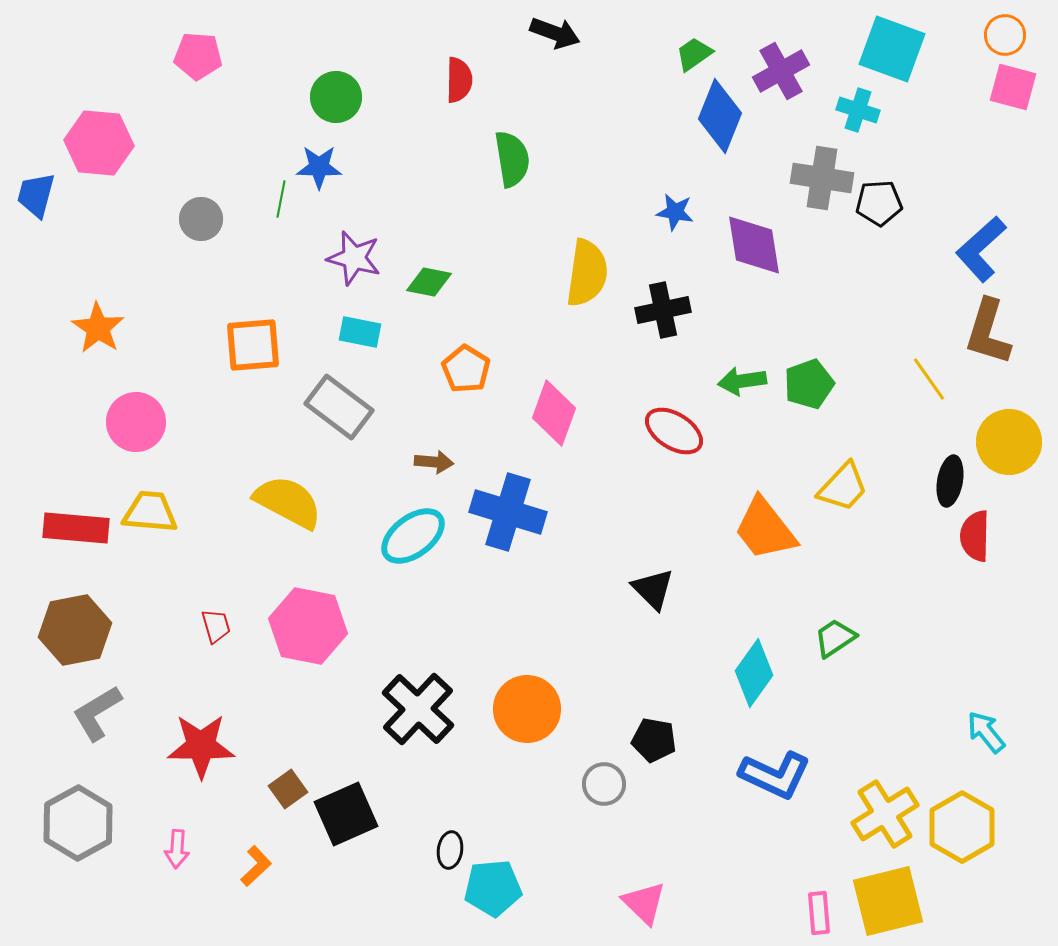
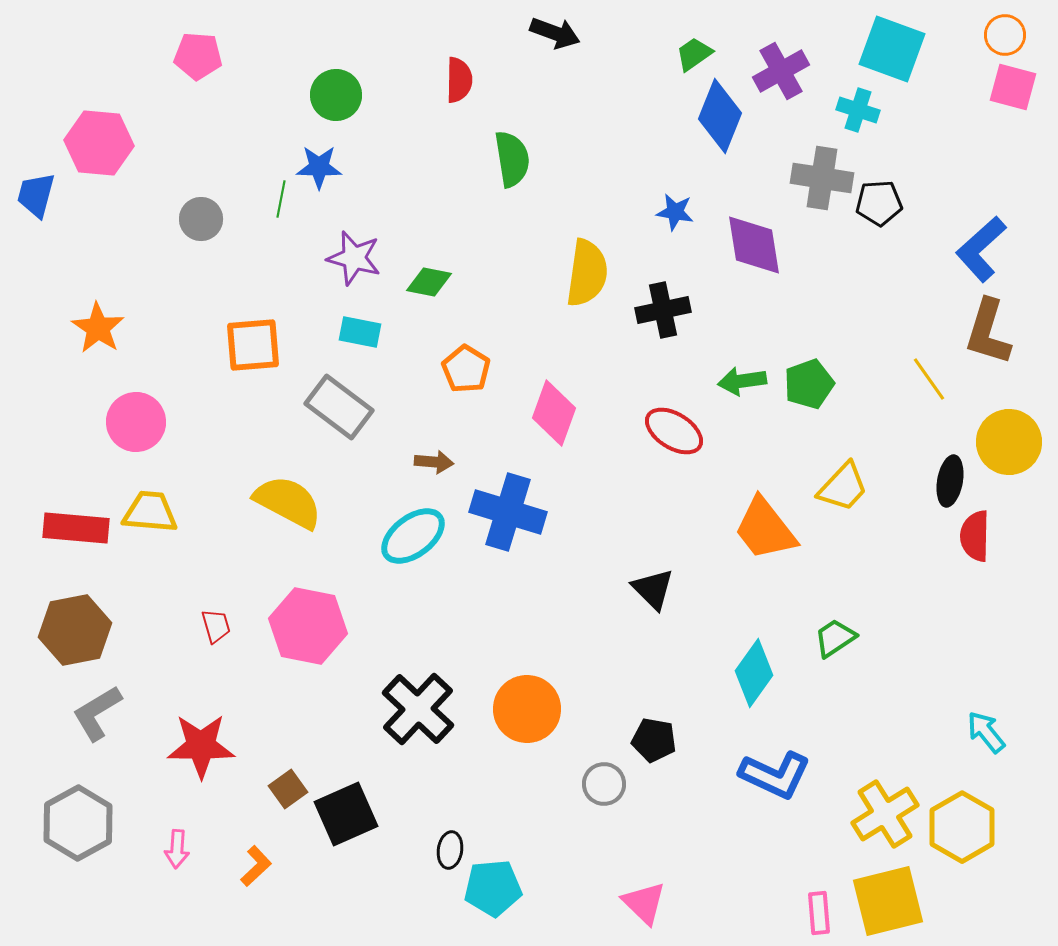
green circle at (336, 97): moved 2 px up
